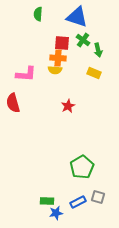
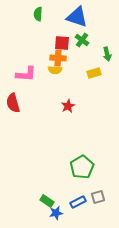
green cross: moved 1 px left
green arrow: moved 9 px right, 4 px down
yellow rectangle: rotated 40 degrees counterclockwise
gray square: rotated 32 degrees counterclockwise
green rectangle: rotated 32 degrees clockwise
